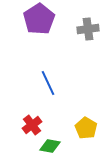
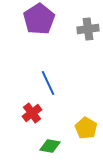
red cross: moved 12 px up
